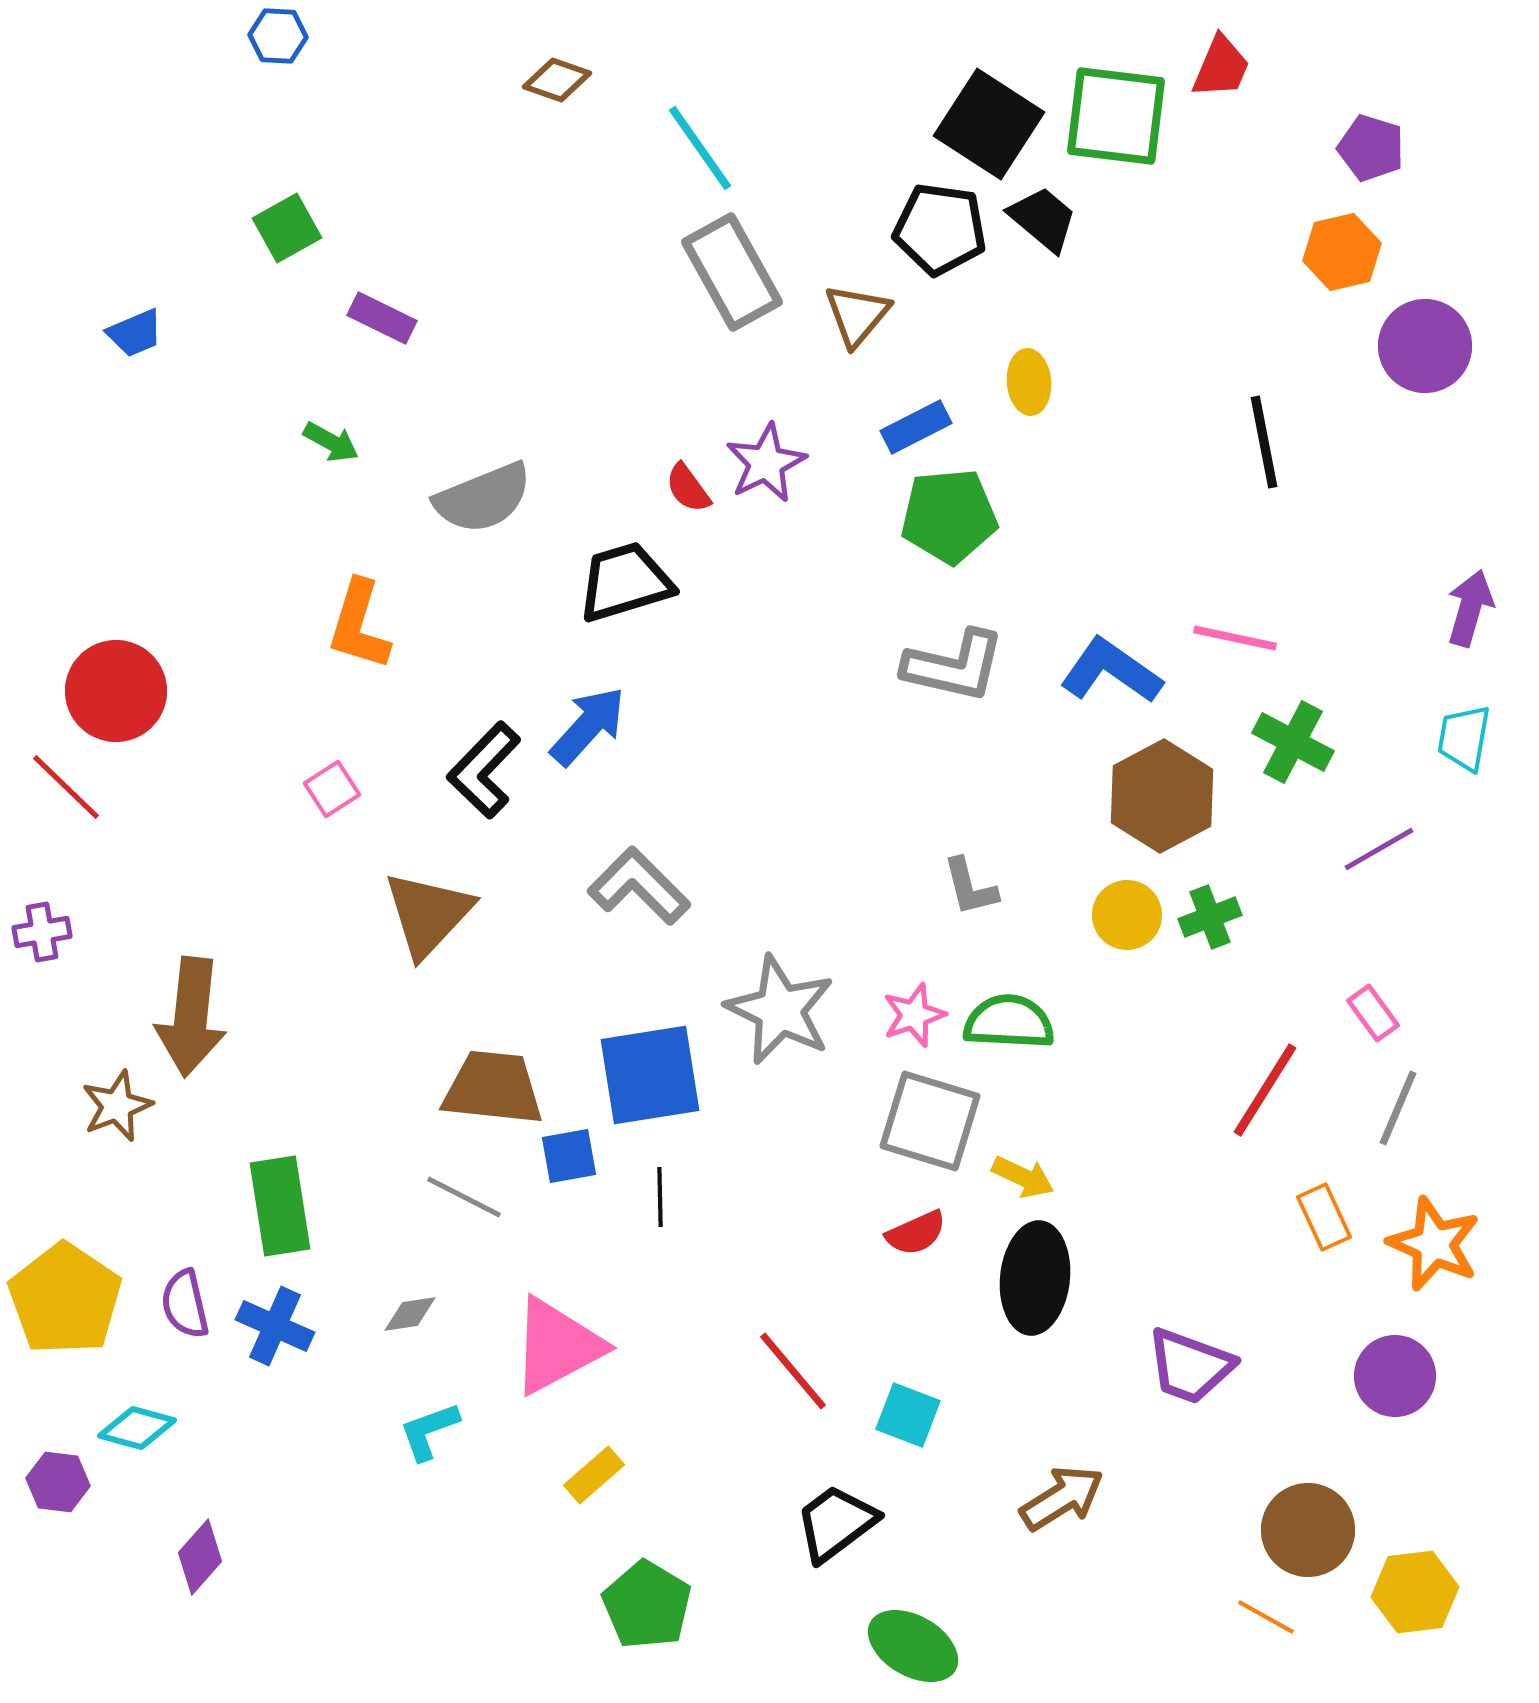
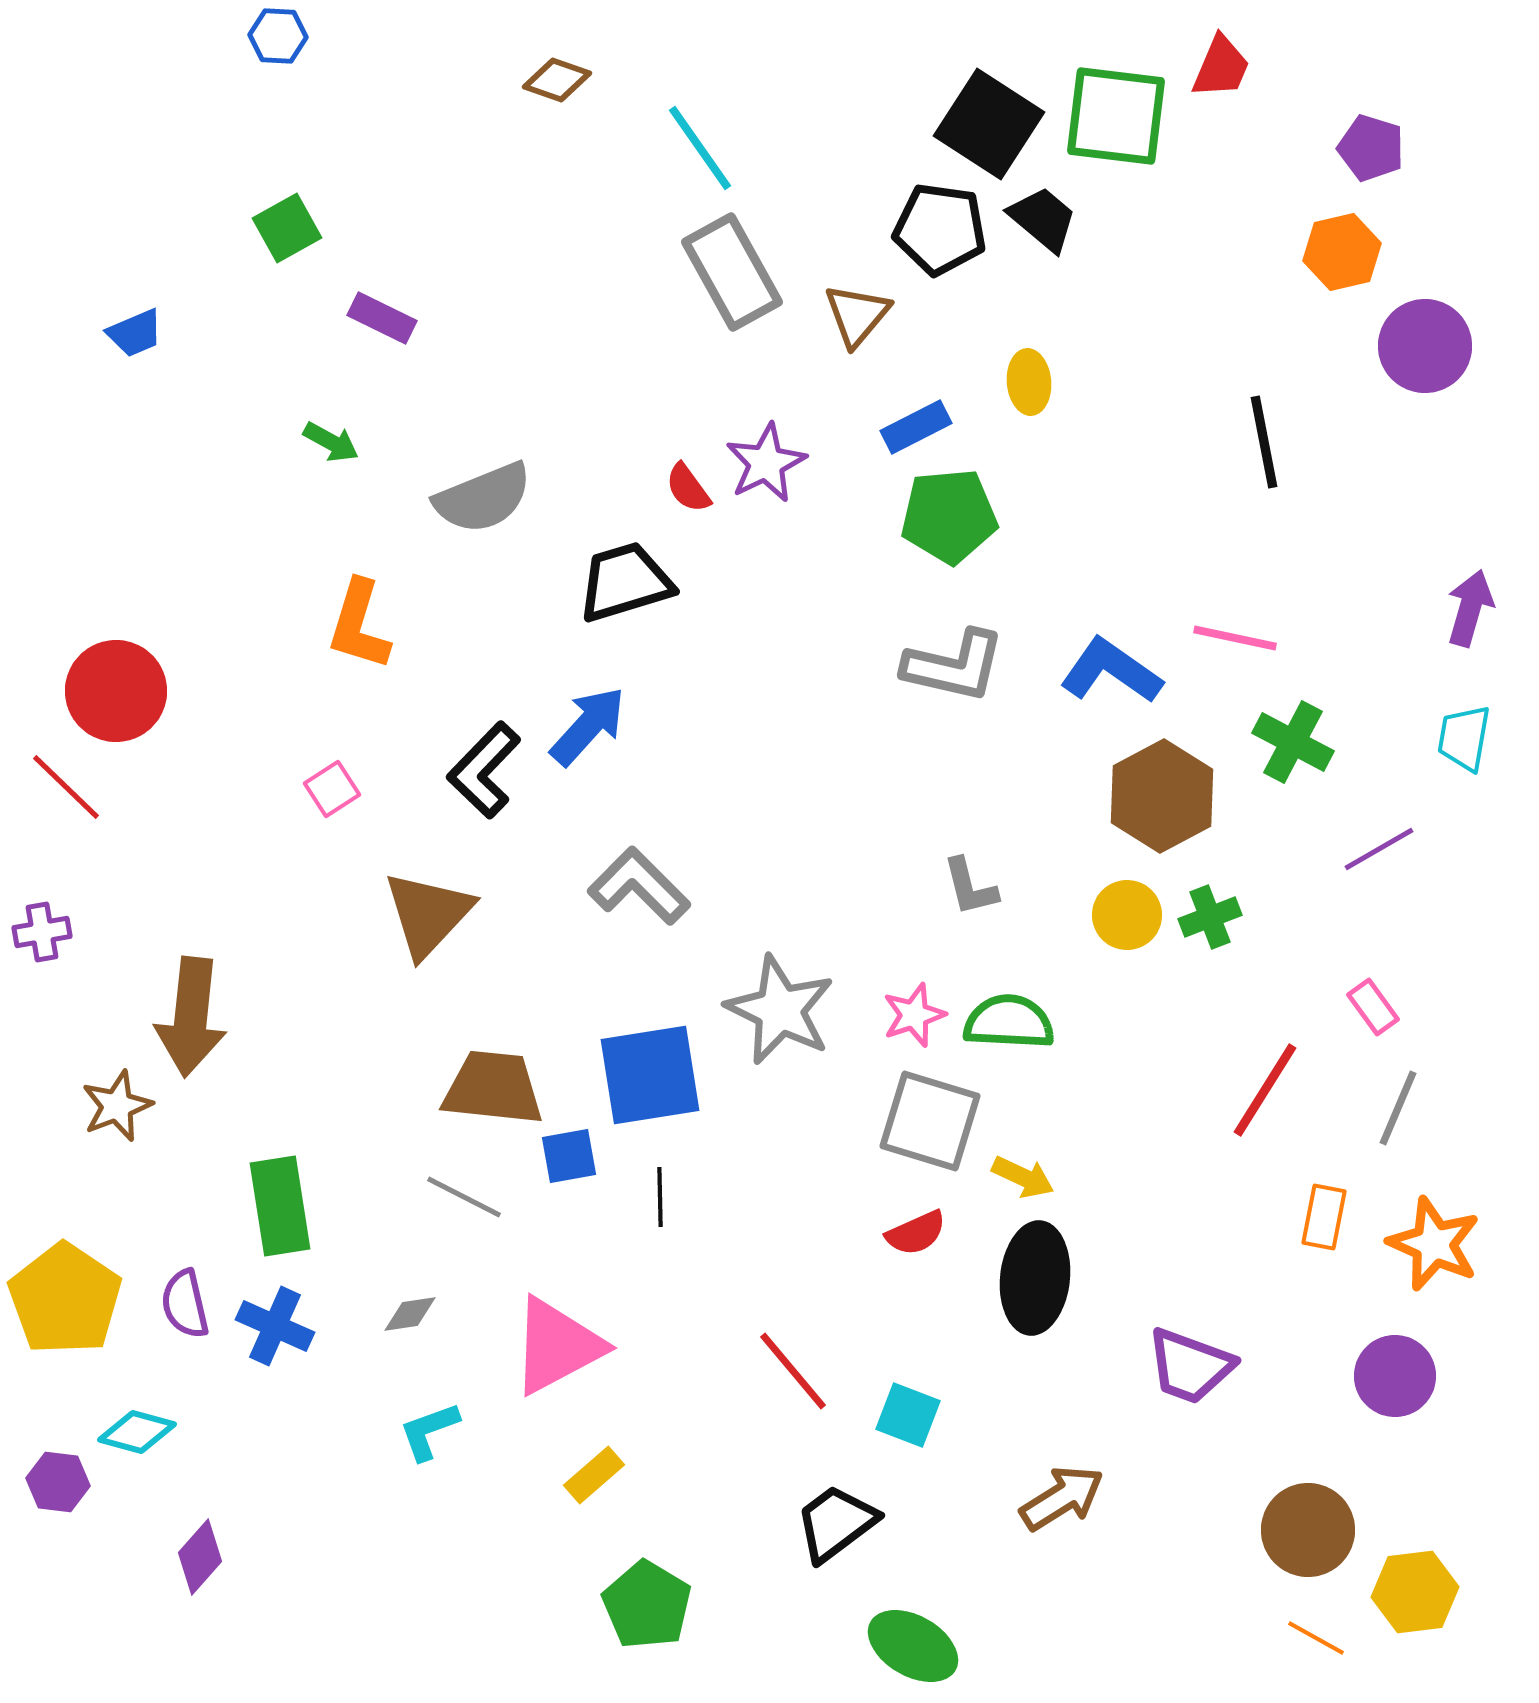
pink rectangle at (1373, 1013): moved 6 px up
orange rectangle at (1324, 1217): rotated 36 degrees clockwise
cyan diamond at (137, 1428): moved 4 px down
orange line at (1266, 1617): moved 50 px right, 21 px down
